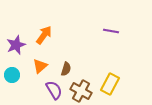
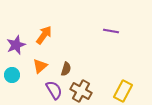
yellow rectangle: moved 13 px right, 7 px down
